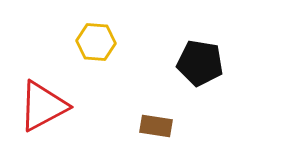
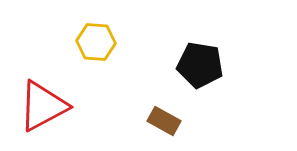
black pentagon: moved 2 px down
brown rectangle: moved 8 px right, 5 px up; rotated 20 degrees clockwise
